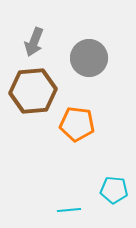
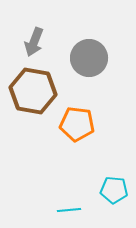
brown hexagon: rotated 15 degrees clockwise
